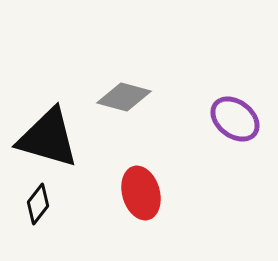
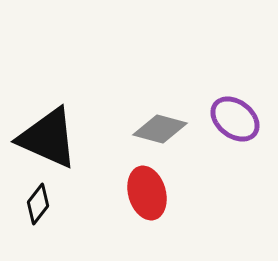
gray diamond: moved 36 px right, 32 px down
black triangle: rotated 8 degrees clockwise
red ellipse: moved 6 px right
